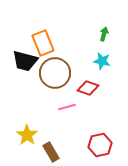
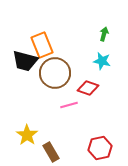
orange rectangle: moved 1 px left, 2 px down
pink line: moved 2 px right, 2 px up
red hexagon: moved 3 px down
